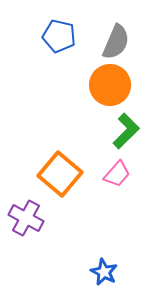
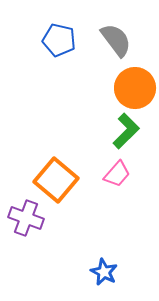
blue pentagon: moved 4 px down
gray semicircle: moved 2 px up; rotated 60 degrees counterclockwise
orange circle: moved 25 px right, 3 px down
orange square: moved 4 px left, 6 px down
purple cross: rotated 8 degrees counterclockwise
